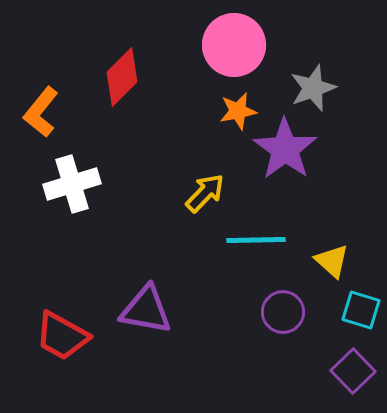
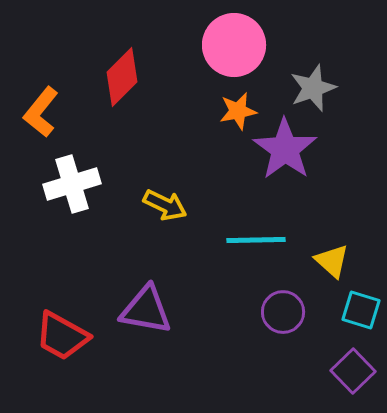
yellow arrow: moved 40 px left, 12 px down; rotated 72 degrees clockwise
